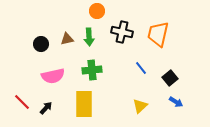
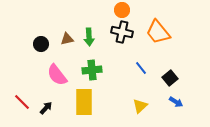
orange circle: moved 25 px right, 1 px up
orange trapezoid: moved 2 px up; rotated 52 degrees counterclockwise
pink semicircle: moved 4 px right, 1 px up; rotated 65 degrees clockwise
yellow rectangle: moved 2 px up
